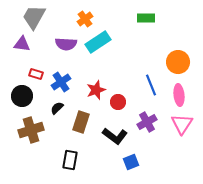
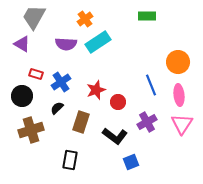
green rectangle: moved 1 px right, 2 px up
purple triangle: rotated 24 degrees clockwise
